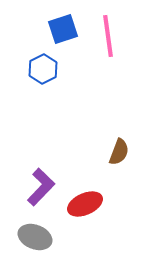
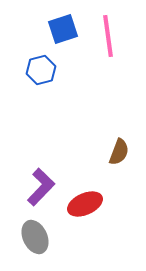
blue hexagon: moved 2 px left, 1 px down; rotated 12 degrees clockwise
gray ellipse: rotated 44 degrees clockwise
